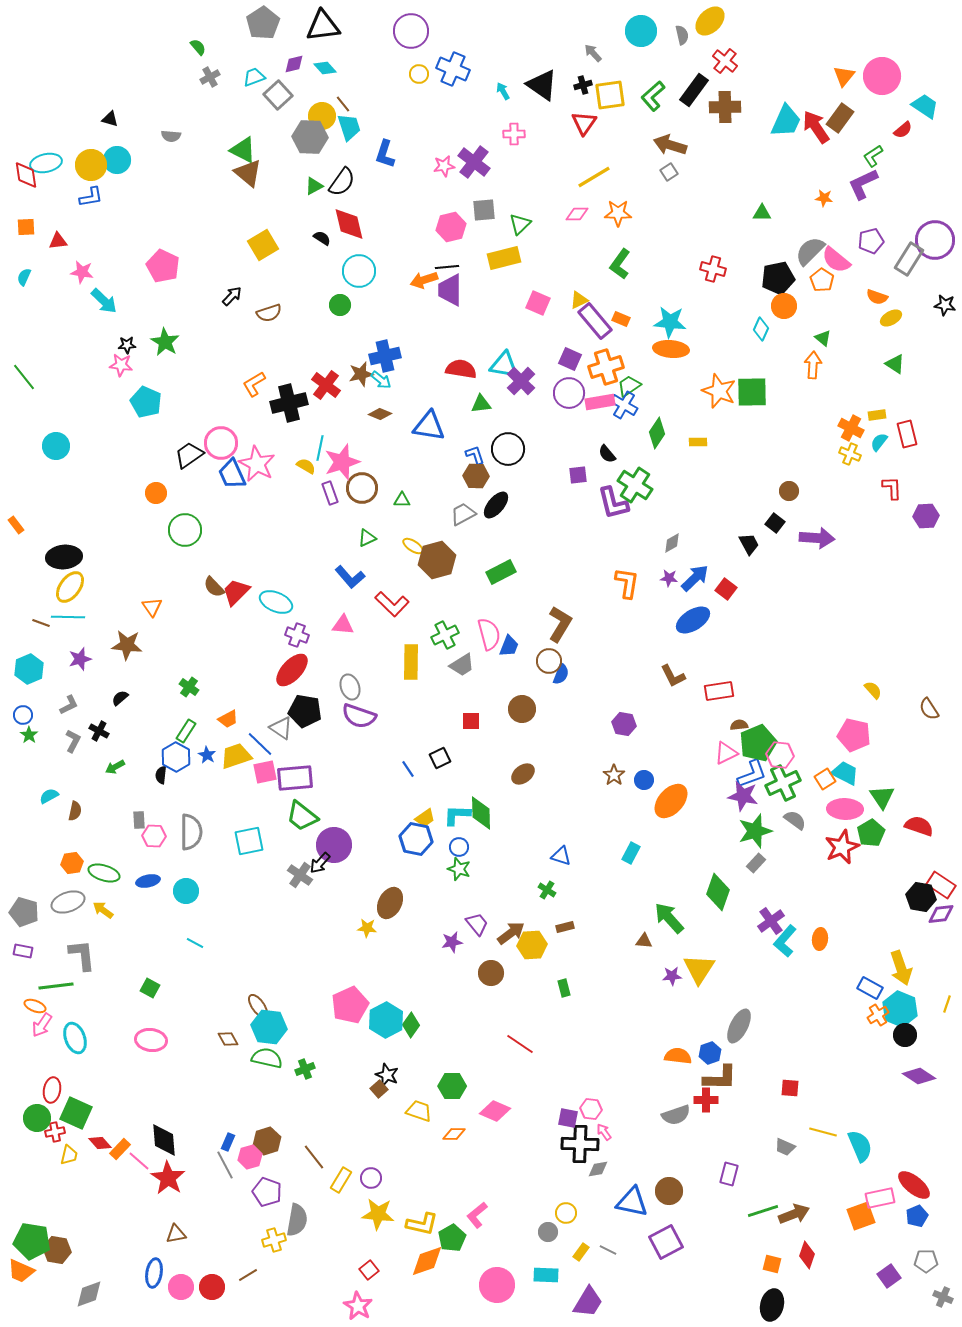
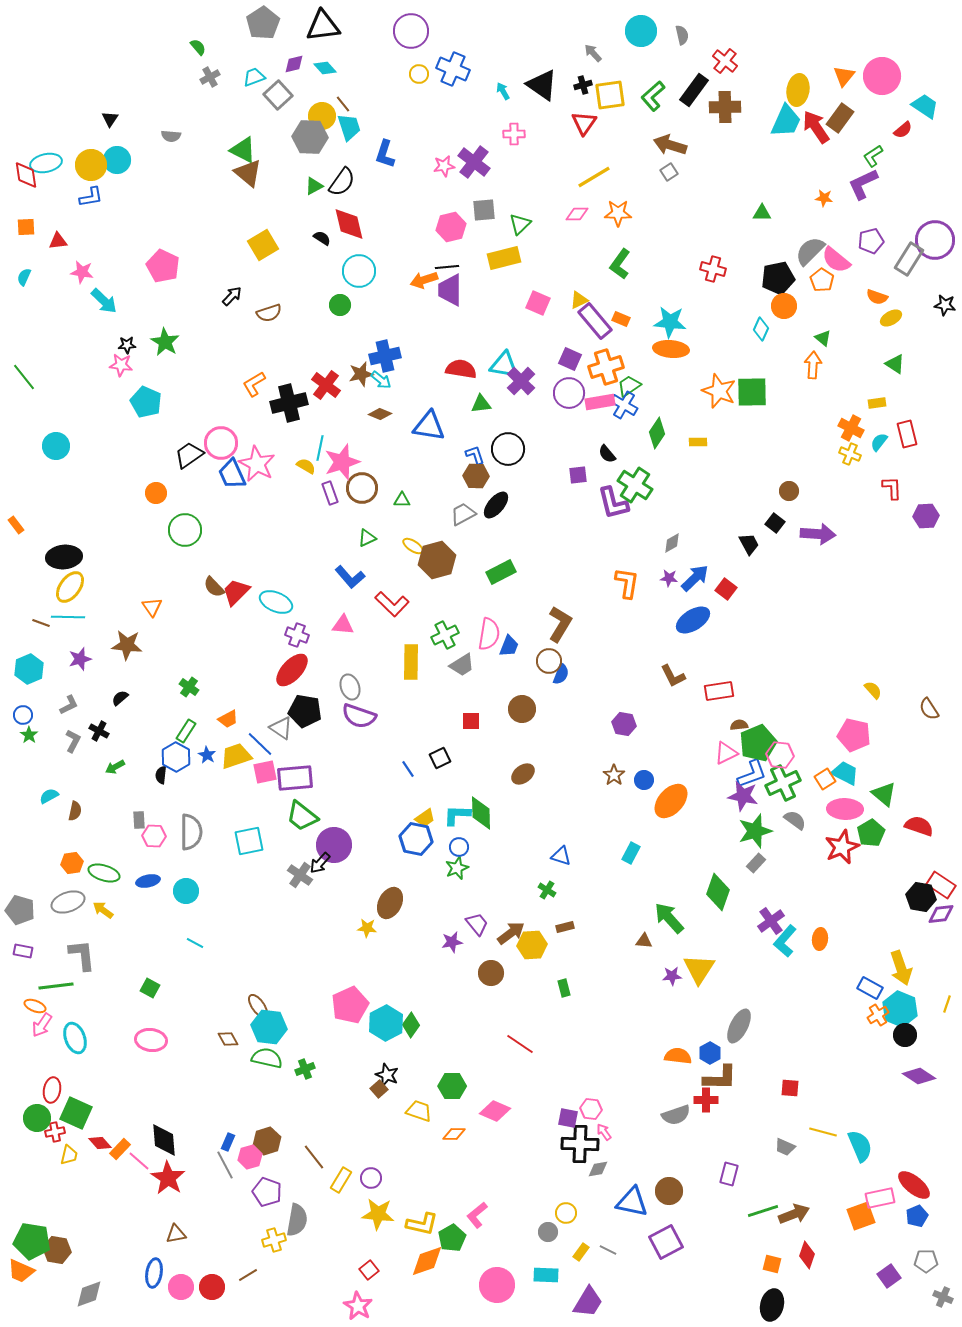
yellow ellipse at (710, 21): moved 88 px right, 69 px down; rotated 36 degrees counterclockwise
black triangle at (110, 119): rotated 48 degrees clockwise
yellow rectangle at (877, 415): moved 12 px up
purple arrow at (817, 538): moved 1 px right, 4 px up
pink semicircle at (489, 634): rotated 24 degrees clockwise
green triangle at (882, 797): moved 2 px right, 3 px up; rotated 16 degrees counterclockwise
green star at (459, 869): moved 2 px left, 1 px up; rotated 30 degrees clockwise
gray pentagon at (24, 912): moved 4 px left, 2 px up
cyan hexagon at (386, 1020): moved 3 px down
blue hexagon at (710, 1053): rotated 10 degrees counterclockwise
